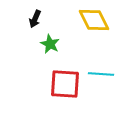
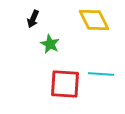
black arrow: moved 2 px left
